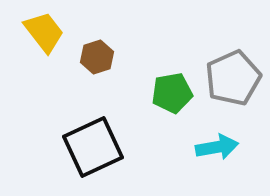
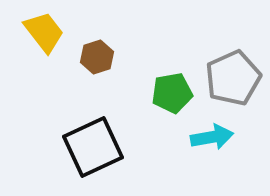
cyan arrow: moved 5 px left, 10 px up
